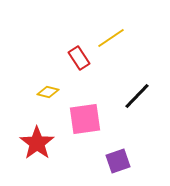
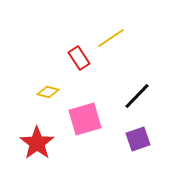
pink square: rotated 8 degrees counterclockwise
purple square: moved 20 px right, 22 px up
